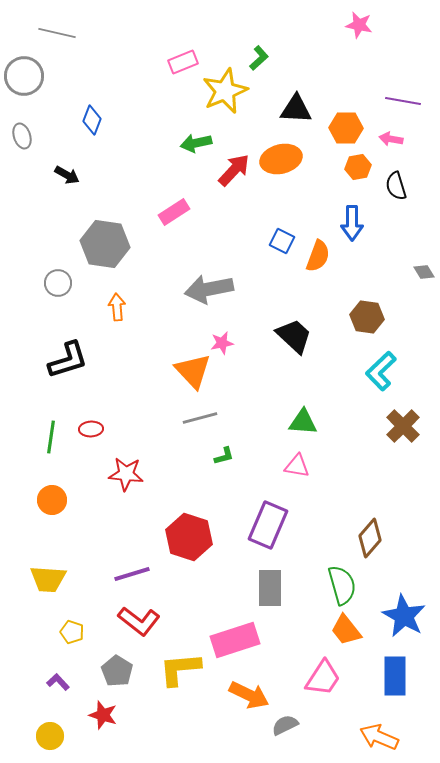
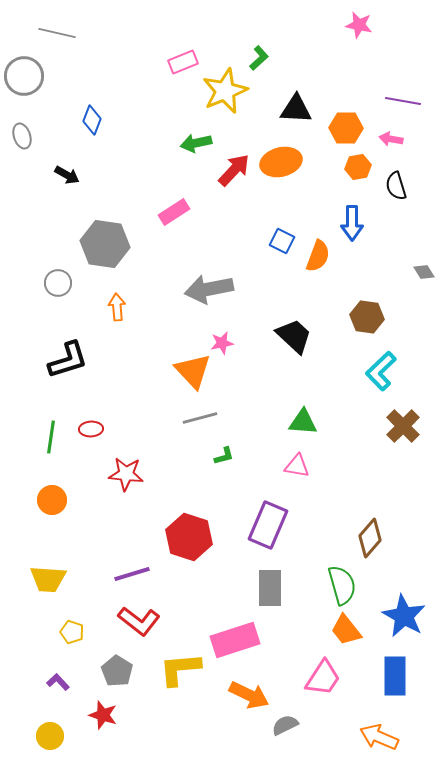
orange ellipse at (281, 159): moved 3 px down
